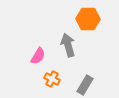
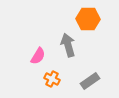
gray rectangle: moved 5 px right, 4 px up; rotated 24 degrees clockwise
